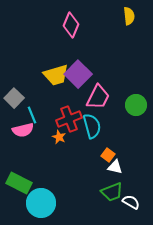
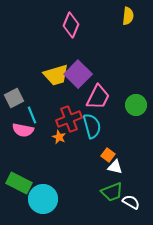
yellow semicircle: moved 1 px left; rotated 12 degrees clockwise
gray square: rotated 18 degrees clockwise
pink semicircle: rotated 25 degrees clockwise
cyan circle: moved 2 px right, 4 px up
